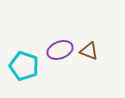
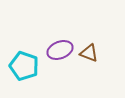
brown triangle: moved 2 px down
